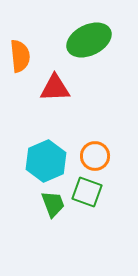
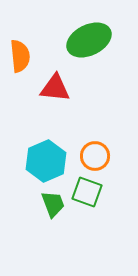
red triangle: rotated 8 degrees clockwise
